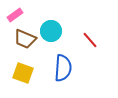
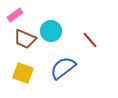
blue semicircle: rotated 132 degrees counterclockwise
